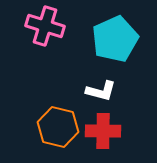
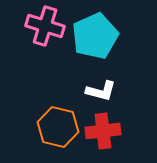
cyan pentagon: moved 20 px left, 3 px up
red cross: rotated 8 degrees counterclockwise
